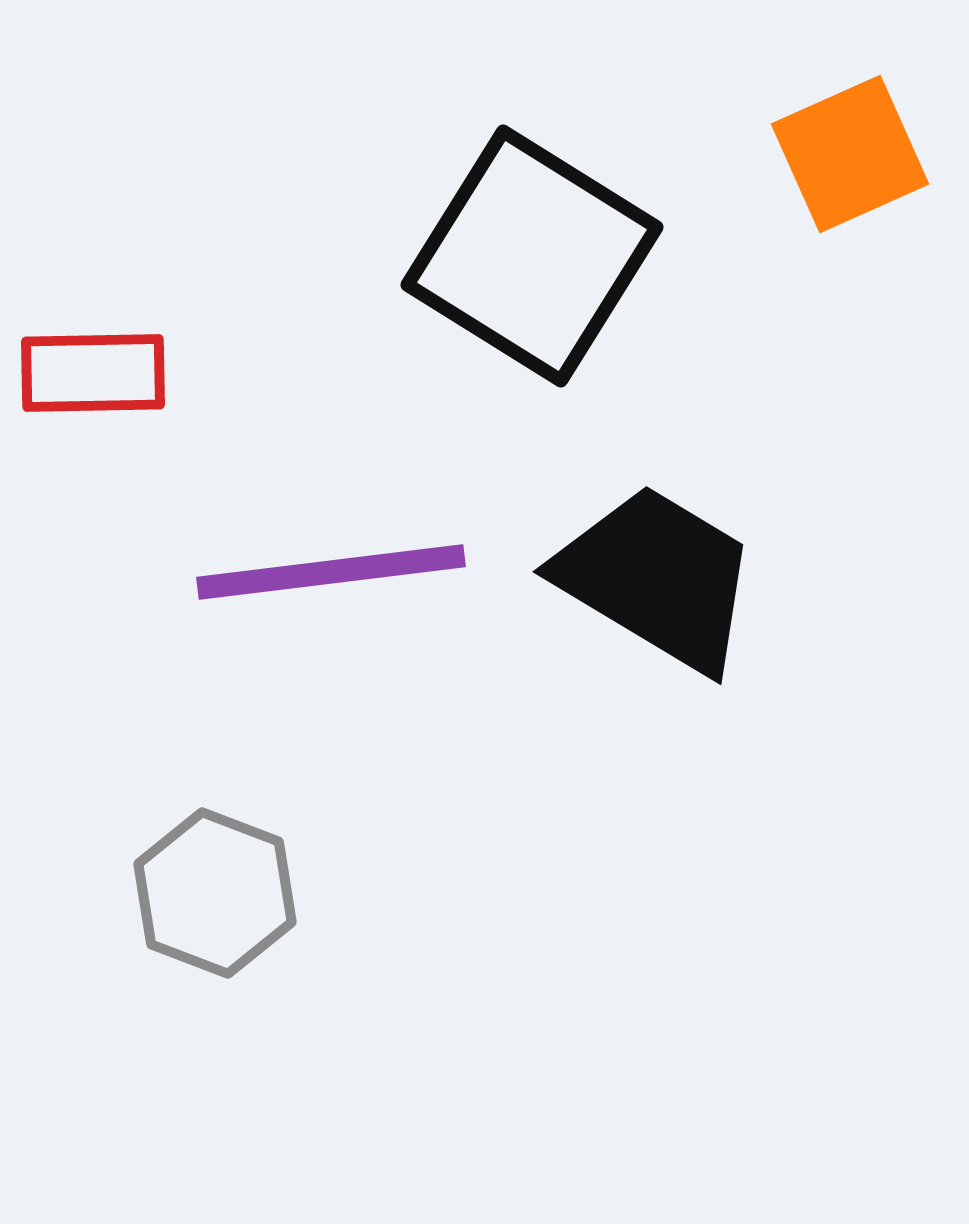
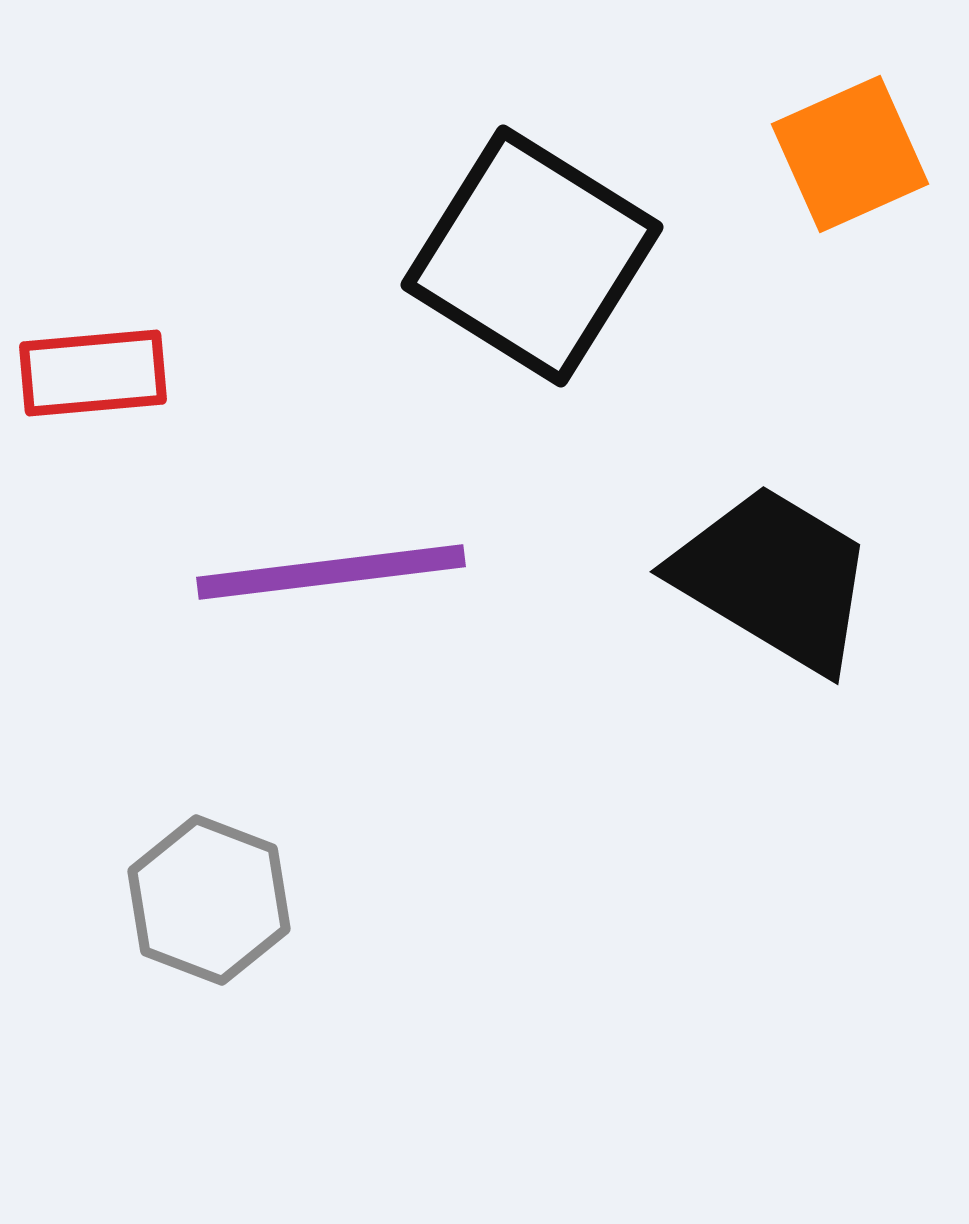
red rectangle: rotated 4 degrees counterclockwise
black trapezoid: moved 117 px right
gray hexagon: moved 6 px left, 7 px down
